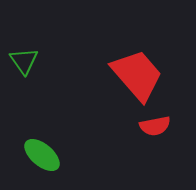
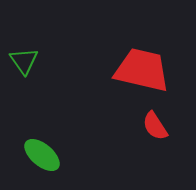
red trapezoid: moved 5 px right, 5 px up; rotated 36 degrees counterclockwise
red semicircle: rotated 68 degrees clockwise
